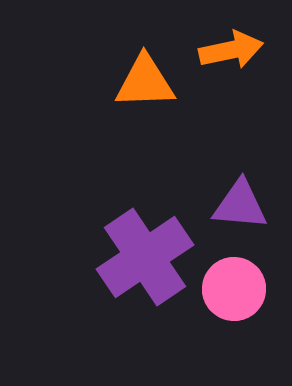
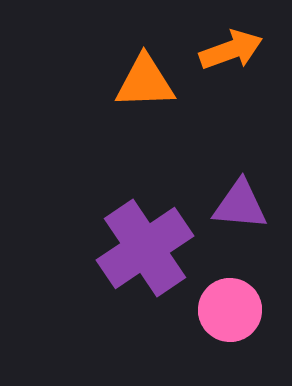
orange arrow: rotated 8 degrees counterclockwise
purple cross: moved 9 px up
pink circle: moved 4 px left, 21 px down
